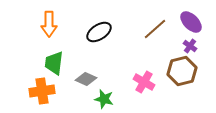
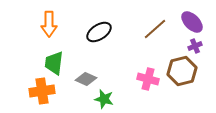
purple ellipse: moved 1 px right
purple cross: moved 5 px right; rotated 32 degrees clockwise
pink cross: moved 4 px right, 3 px up; rotated 15 degrees counterclockwise
